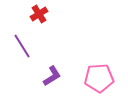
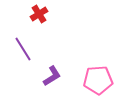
purple line: moved 1 px right, 3 px down
pink pentagon: moved 1 px left, 2 px down
